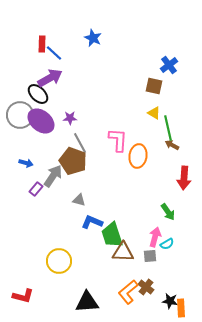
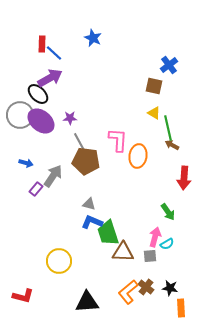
brown pentagon: moved 13 px right; rotated 12 degrees counterclockwise
gray triangle: moved 10 px right, 4 px down
green trapezoid: moved 4 px left, 2 px up
black star: moved 13 px up
